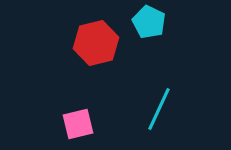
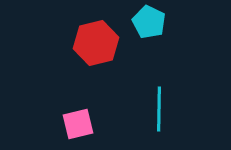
cyan line: rotated 24 degrees counterclockwise
